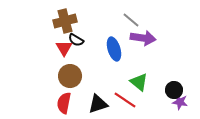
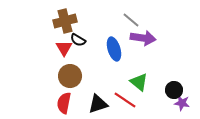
black semicircle: moved 2 px right
purple star: moved 2 px right, 1 px down
